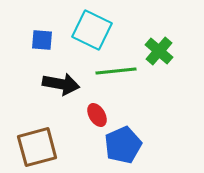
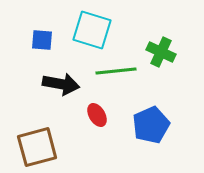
cyan square: rotated 9 degrees counterclockwise
green cross: moved 2 px right, 1 px down; rotated 16 degrees counterclockwise
blue pentagon: moved 28 px right, 20 px up
